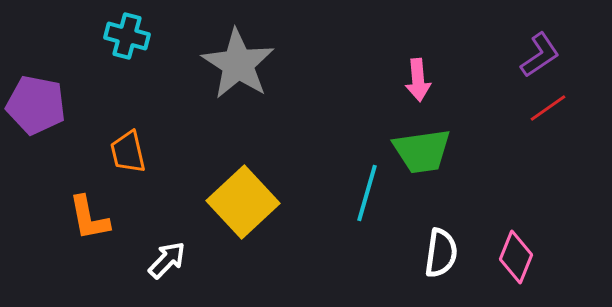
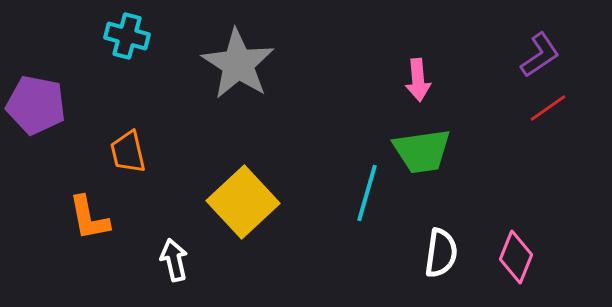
white arrow: moved 7 px right; rotated 57 degrees counterclockwise
